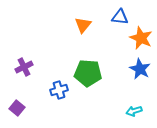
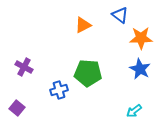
blue triangle: moved 2 px up; rotated 30 degrees clockwise
orange triangle: rotated 24 degrees clockwise
orange star: rotated 25 degrees counterclockwise
purple cross: rotated 36 degrees counterclockwise
cyan arrow: rotated 21 degrees counterclockwise
